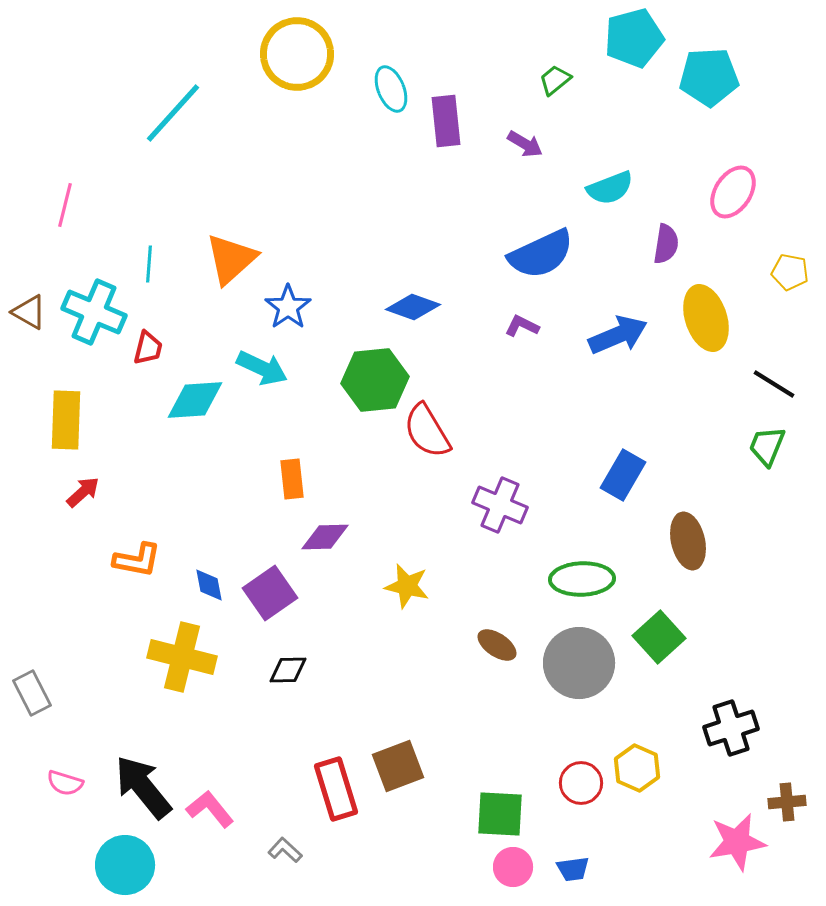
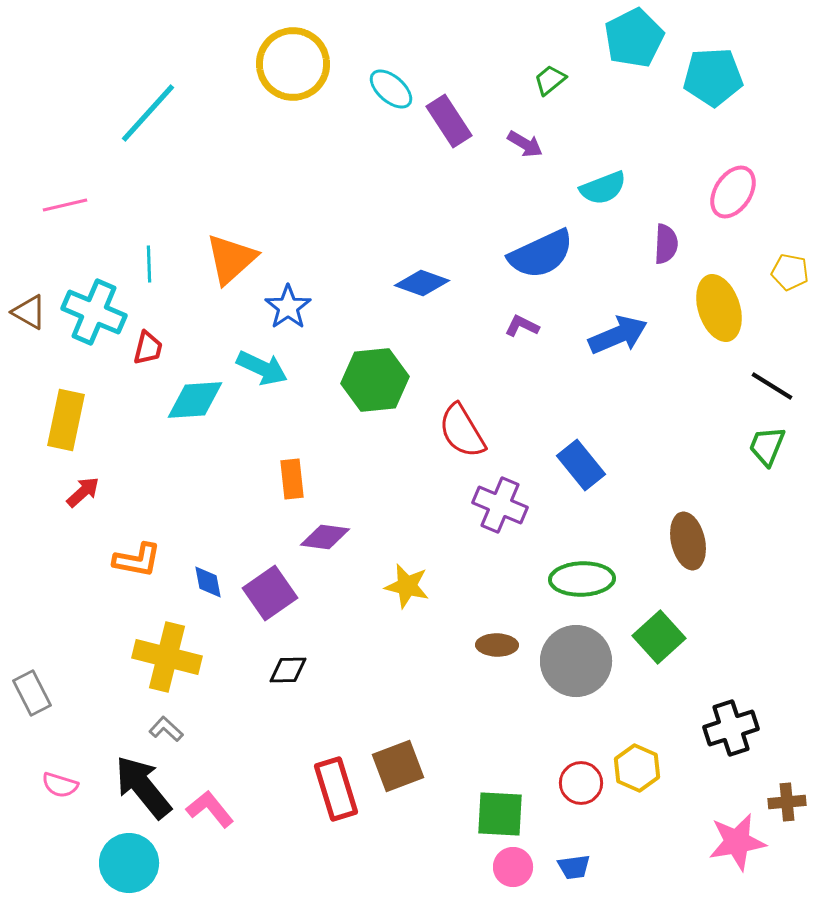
cyan pentagon at (634, 38): rotated 12 degrees counterclockwise
yellow circle at (297, 54): moved 4 px left, 10 px down
cyan pentagon at (709, 77): moved 4 px right
green trapezoid at (555, 80): moved 5 px left
cyan ellipse at (391, 89): rotated 27 degrees counterclockwise
cyan line at (173, 113): moved 25 px left
purple rectangle at (446, 121): moved 3 px right; rotated 27 degrees counterclockwise
cyan semicircle at (610, 188): moved 7 px left
pink line at (65, 205): rotated 63 degrees clockwise
purple semicircle at (666, 244): rotated 6 degrees counterclockwise
cyan line at (149, 264): rotated 6 degrees counterclockwise
blue diamond at (413, 307): moved 9 px right, 24 px up
yellow ellipse at (706, 318): moved 13 px right, 10 px up
black line at (774, 384): moved 2 px left, 2 px down
yellow rectangle at (66, 420): rotated 10 degrees clockwise
red semicircle at (427, 431): moved 35 px right
blue rectangle at (623, 475): moved 42 px left, 10 px up; rotated 69 degrees counterclockwise
purple diamond at (325, 537): rotated 9 degrees clockwise
blue diamond at (209, 585): moved 1 px left, 3 px up
brown ellipse at (497, 645): rotated 33 degrees counterclockwise
yellow cross at (182, 657): moved 15 px left
gray circle at (579, 663): moved 3 px left, 2 px up
pink semicircle at (65, 783): moved 5 px left, 2 px down
gray L-shape at (285, 850): moved 119 px left, 121 px up
cyan circle at (125, 865): moved 4 px right, 2 px up
blue trapezoid at (573, 869): moved 1 px right, 2 px up
